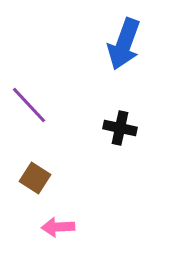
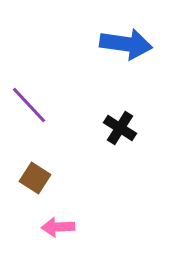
blue arrow: moved 2 px right; rotated 102 degrees counterclockwise
black cross: rotated 20 degrees clockwise
